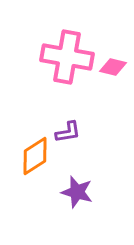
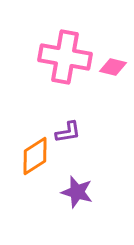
pink cross: moved 2 px left
